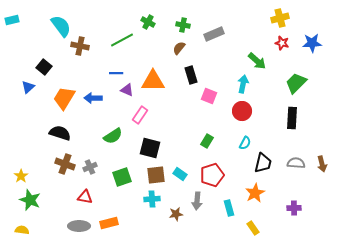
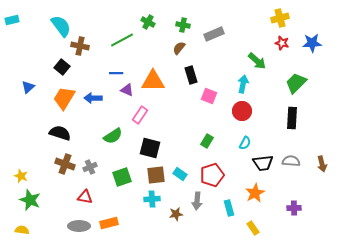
black square at (44, 67): moved 18 px right
black trapezoid at (263, 163): rotated 70 degrees clockwise
gray semicircle at (296, 163): moved 5 px left, 2 px up
yellow star at (21, 176): rotated 16 degrees counterclockwise
